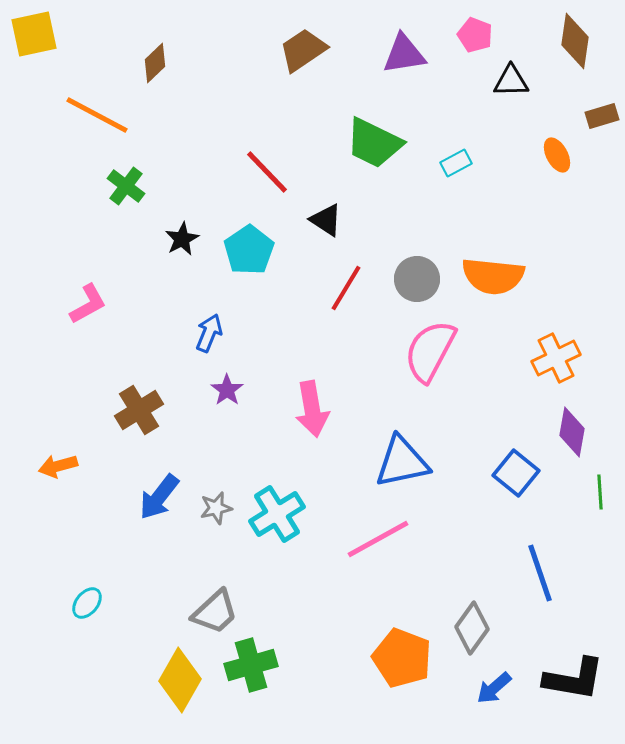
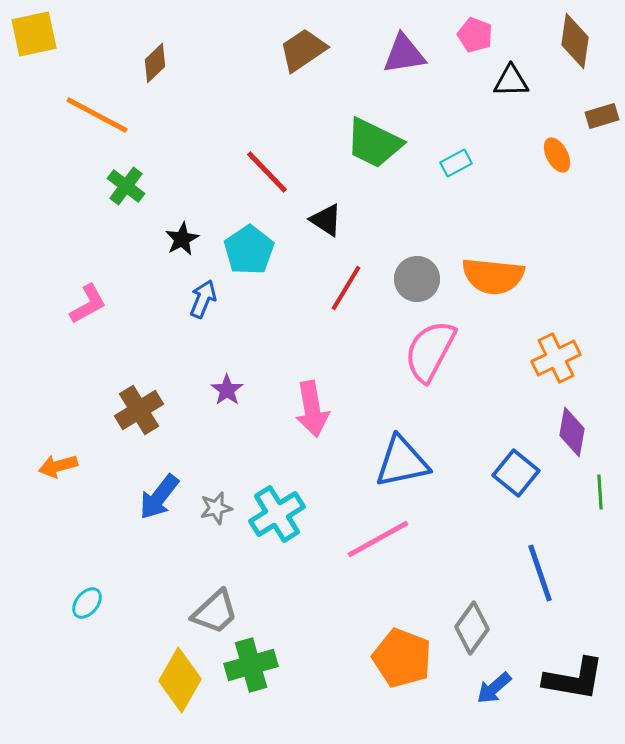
blue arrow at (209, 333): moved 6 px left, 34 px up
